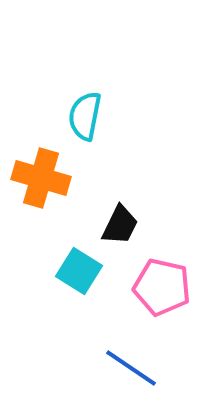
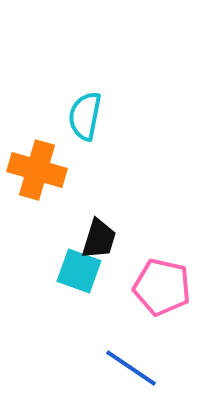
orange cross: moved 4 px left, 8 px up
black trapezoid: moved 21 px left, 14 px down; rotated 9 degrees counterclockwise
cyan square: rotated 12 degrees counterclockwise
